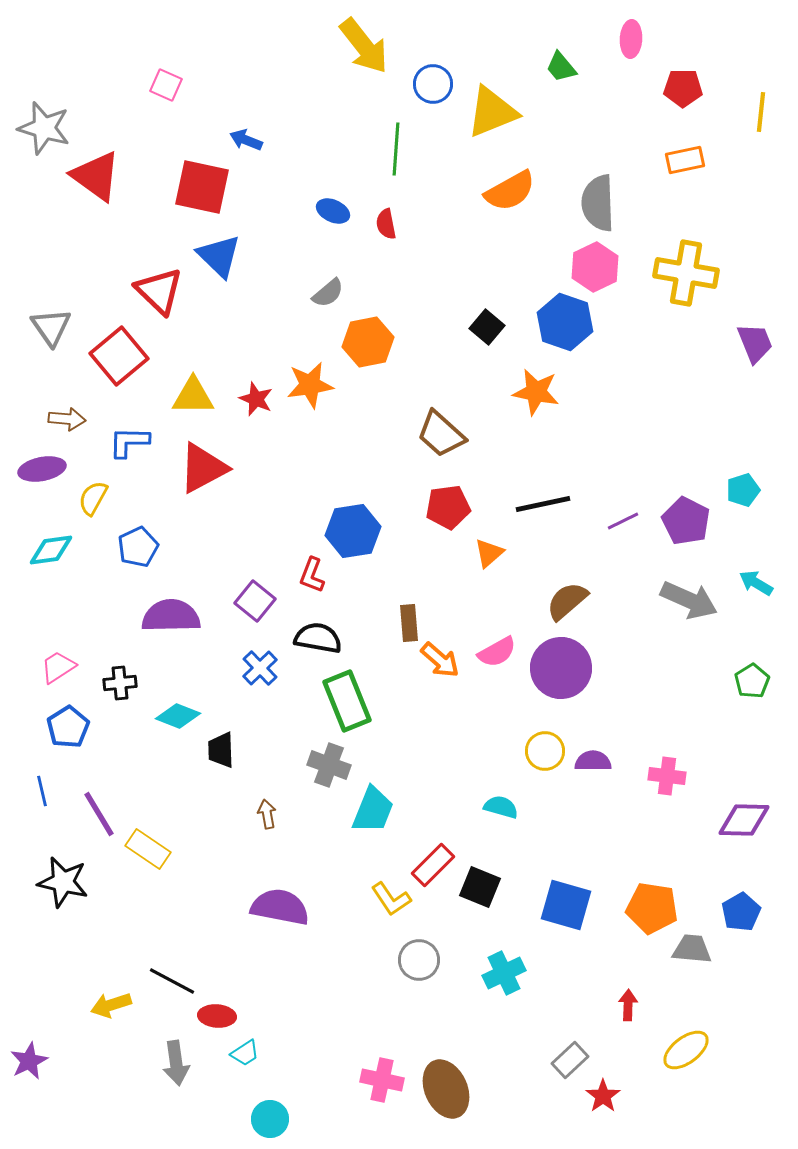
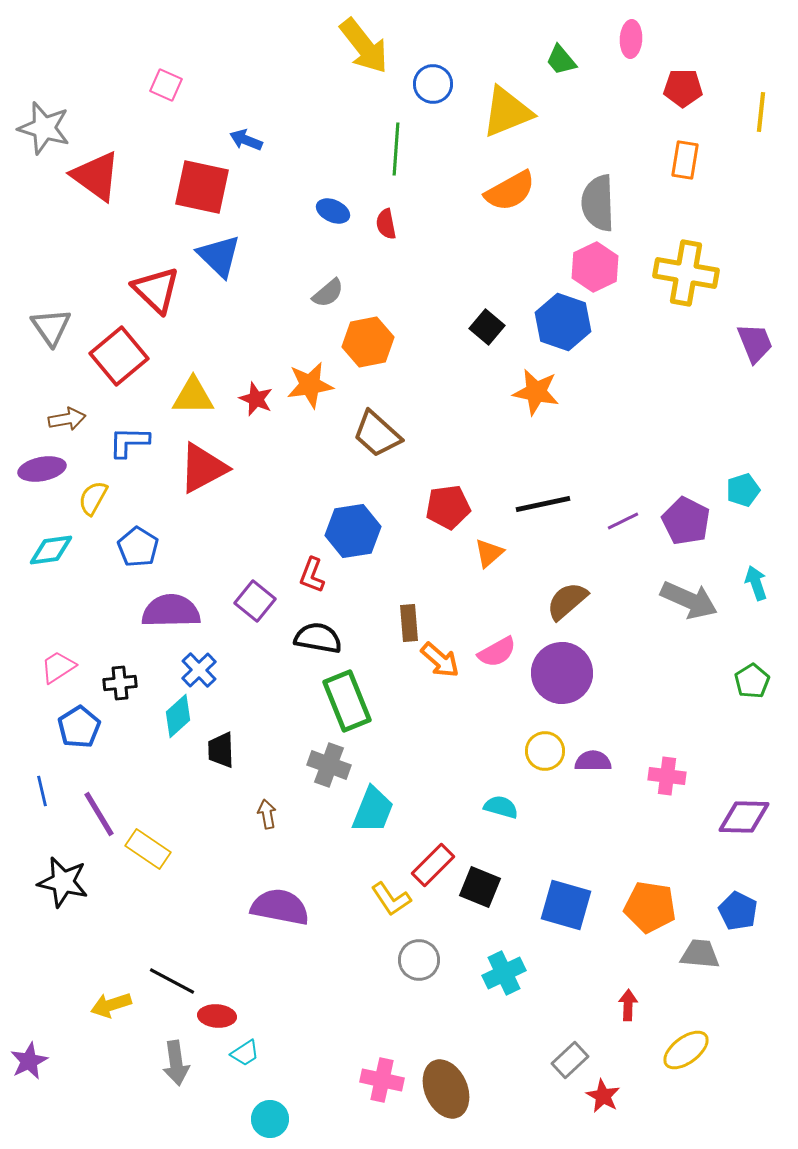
green trapezoid at (561, 67): moved 7 px up
yellow triangle at (492, 112): moved 15 px right
orange rectangle at (685, 160): rotated 69 degrees counterclockwise
red triangle at (159, 291): moved 3 px left, 1 px up
blue hexagon at (565, 322): moved 2 px left
brown arrow at (67, 419): rotated 15 degrees counterclockwise
brown trapezoid at (441, 434): moved 64 px left
blue pentagon at (138, 547): rotated 15 degrees counterclockwise
cyan arrow at (756, 583): rotated 40 degrees clockwise
purple semicircle at (171, 616): moved 5 px up
blue cross at (260, 668): moved 61 px left, 2 px down
purple circle at (561, 668): moved 1 px right, 5 px down
cyan diamond at (178, 716): rotated 63 degrees counterclockwise
blue pentagon at (68, 727): moved 11 px right
purple diamond at (744, 820): moved 3 px up
orange pentagon at (652, 908): moved 2 px left, 1 px up
blue pentagon at (741, 912): moved 3 px left, 1 px up; rotated 15 degrees counterclockwise
gray trapezoid at (692, 949): moved 8 px right, 5 px down
red star at (603, 1096): rotated 8 degrees counterclockwise
